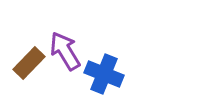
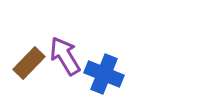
purple arrow: moved 5 px down
